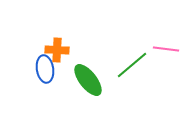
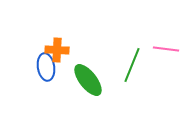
green line: rotated 28 degrees counterclockwise
blue ellipse: moved 1 px right, 2 px up
